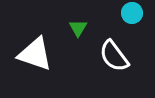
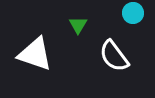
cyan circle: moved 1 px right
green triangle: moved 3 px up
